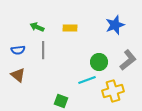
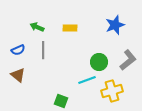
blue semicircle: rotated 16 degrees counterclockwise
yellow cross: moved 1 px left
